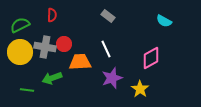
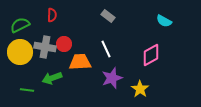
pink diamond: moved 3 px up
